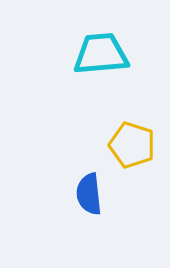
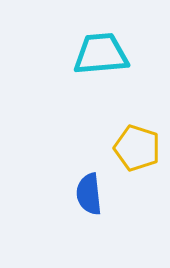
yellow pentagon: moved 5 px right, 3 px down
